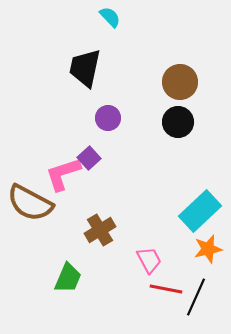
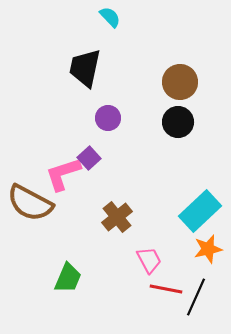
brown cross: moved 17 px right, 13 px up; rotated 8 degrees counterclockwise
